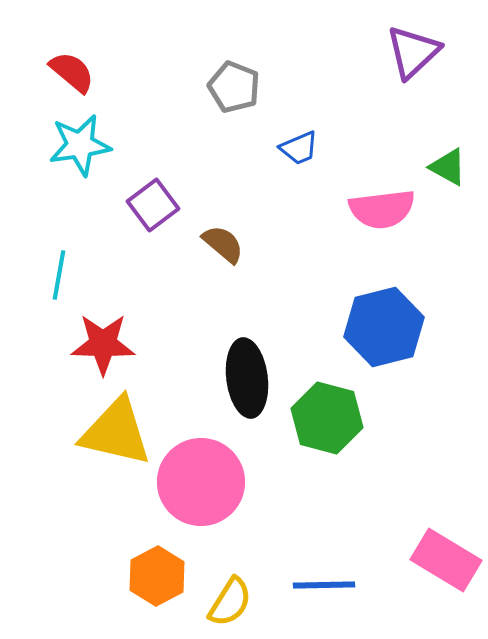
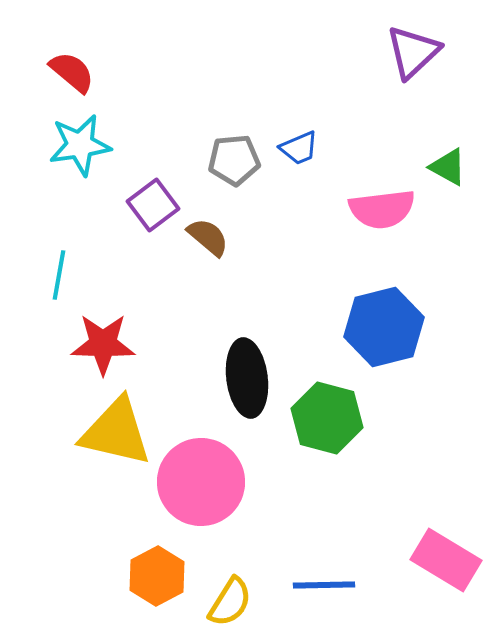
gray pentagon: moved 73 px down; rotated 27 degrees counterclockwise
brown semicircle: moved 15 px left, 7 px up
